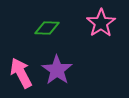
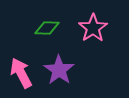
pink star: moved 8 px left, 5 px down
purple star: moved 2 px right
